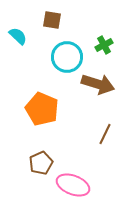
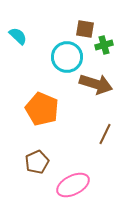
brown square: moved 33 px right, 9 px down
green cross: rotated 12 degrees clockwise
brown arrow: moved 2 px left
brown pentagon: moved 4 px left, 1 px up
pink ellipse: rotated 48 degrees counterclockwise
